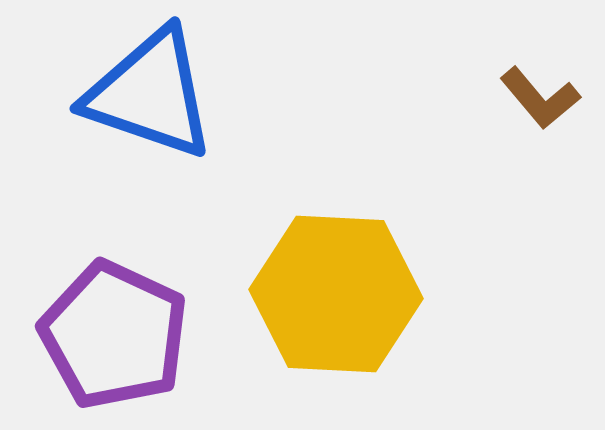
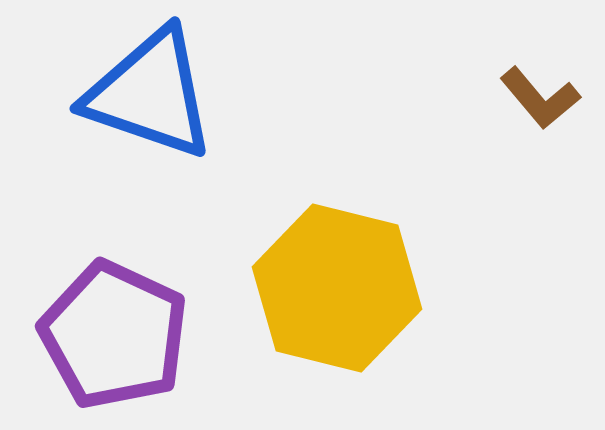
yellow hexagon: moved 1 px right, 6 px up; rotated 11 degrees clockwise
